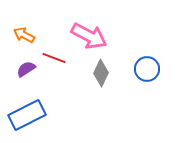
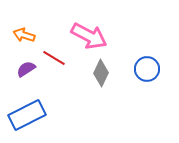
orange arrow: rotated 10 degrees counterclockwise
red line: rotated 10 degrees clockwise
